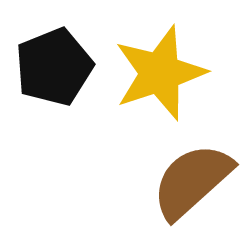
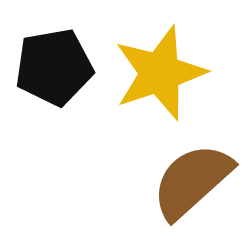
black pentagon: rotated 12 degrees clockwise
